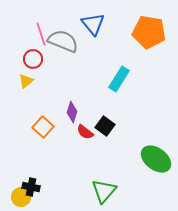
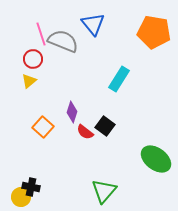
orange pentagon: moved 5 px right
yellow triangle: moved 3 px right
